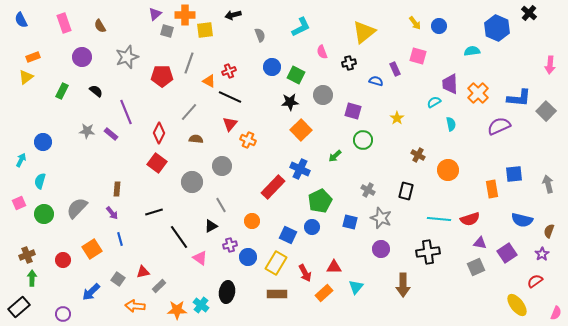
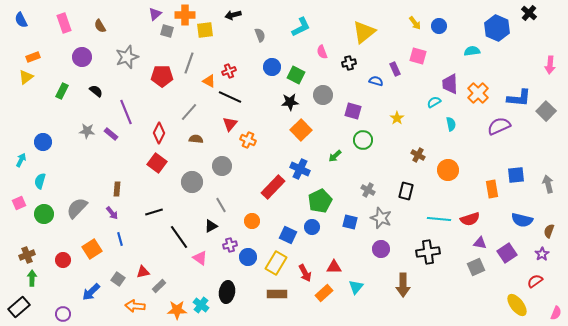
blue square at (514, 174): moved 2 px right, 1 px down
